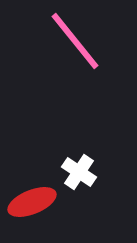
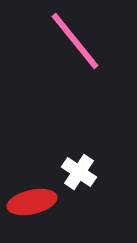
red ellipse: rotated 9 degrees clockwise
